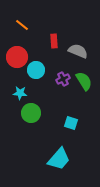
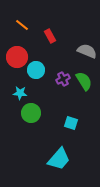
red rectangle: moved 4 px left, 5 px up; rotated 24 degrees counterclockwise
gray semicircle: moved 9 px right
